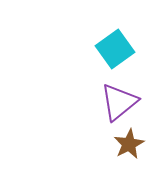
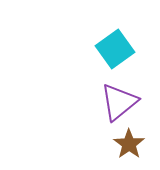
brown star: rotated 8 degrees counterclockwise
